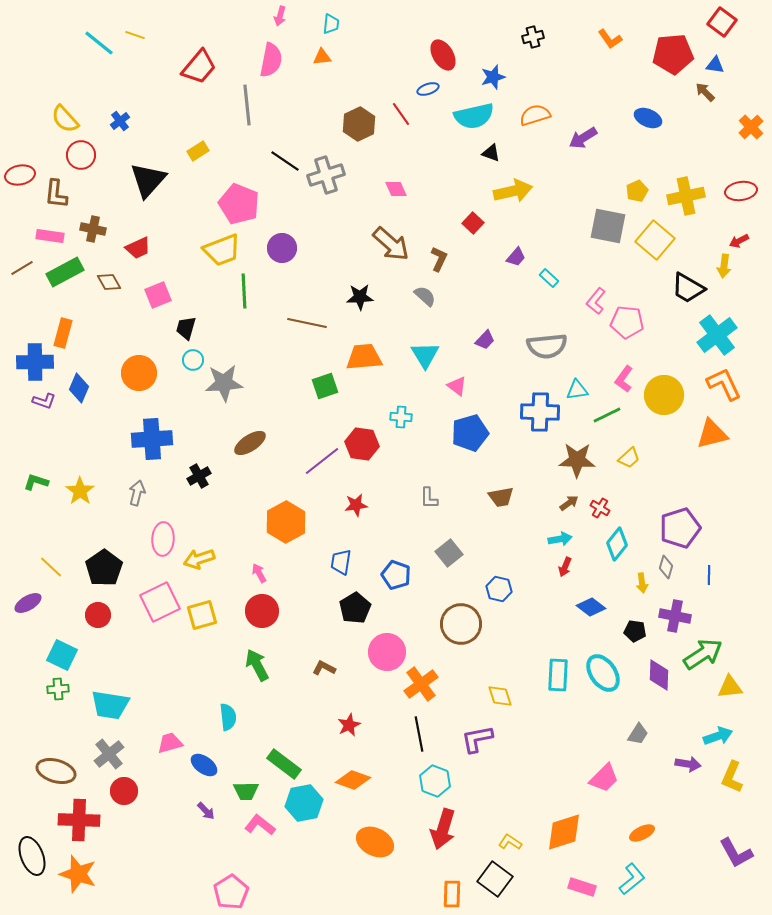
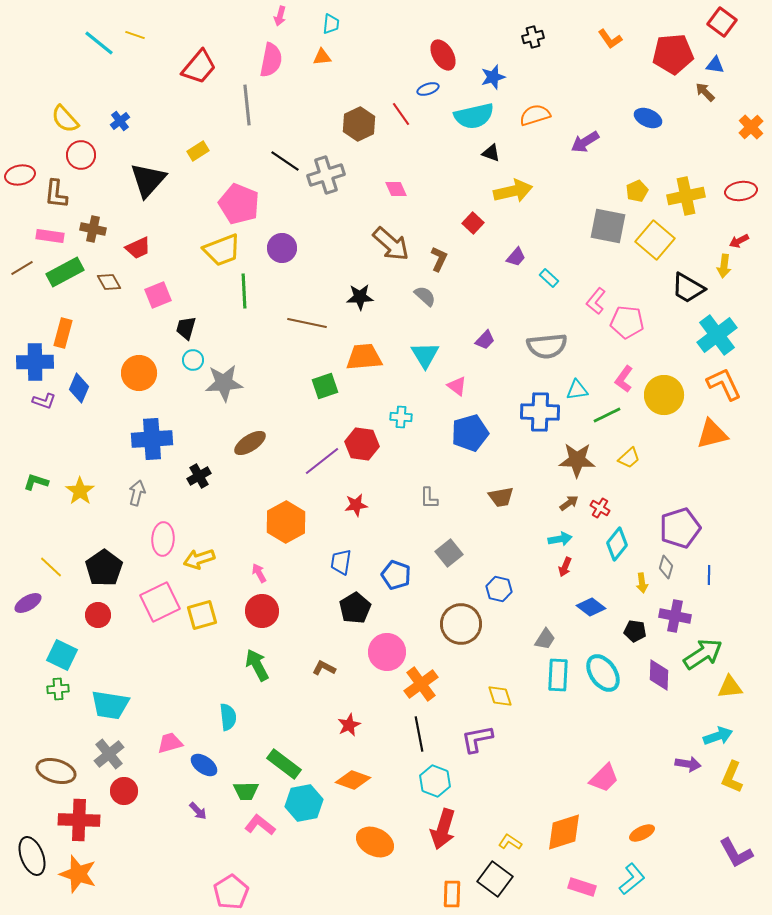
purple arrow at (583, 138): moved 2 px right, 4 px down
gray trapezoid at (638, 734): moved 93 px left, 95 px up
purple arrow at (206, 811): moved 8 px left
